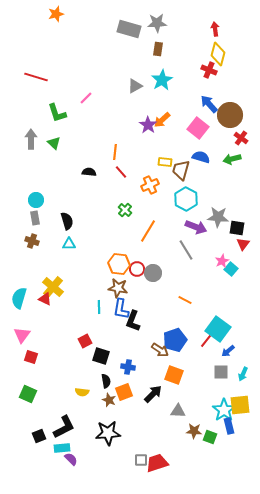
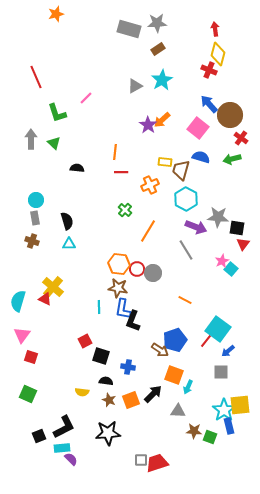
brown rectangle at (158, 49): rotated 48 degrees clockwise
red line at (36, 77): rotated 50 degrees clockwise
black semicircle at (89, 172): moved 12 px left, 4 px up
red line at (121, 172): rotated 48 degrees counterclockwise
cyan semicircle at (19, 298): moved 1 px left, 3 px down
blue L-shape at (121, 309): moved 2 px right
cyan arrow at (243, 374): moved 55 px left, 13 px down
black semicircle at (106, 381): rotated 72 degrees counterclockwise
orange square at (124, 392): moved 7 px right, 8 px down
